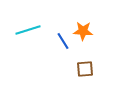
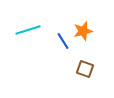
orange star: rotated 18 degrees counterclockwise
brown square: rotated 24 degrees clockwise
